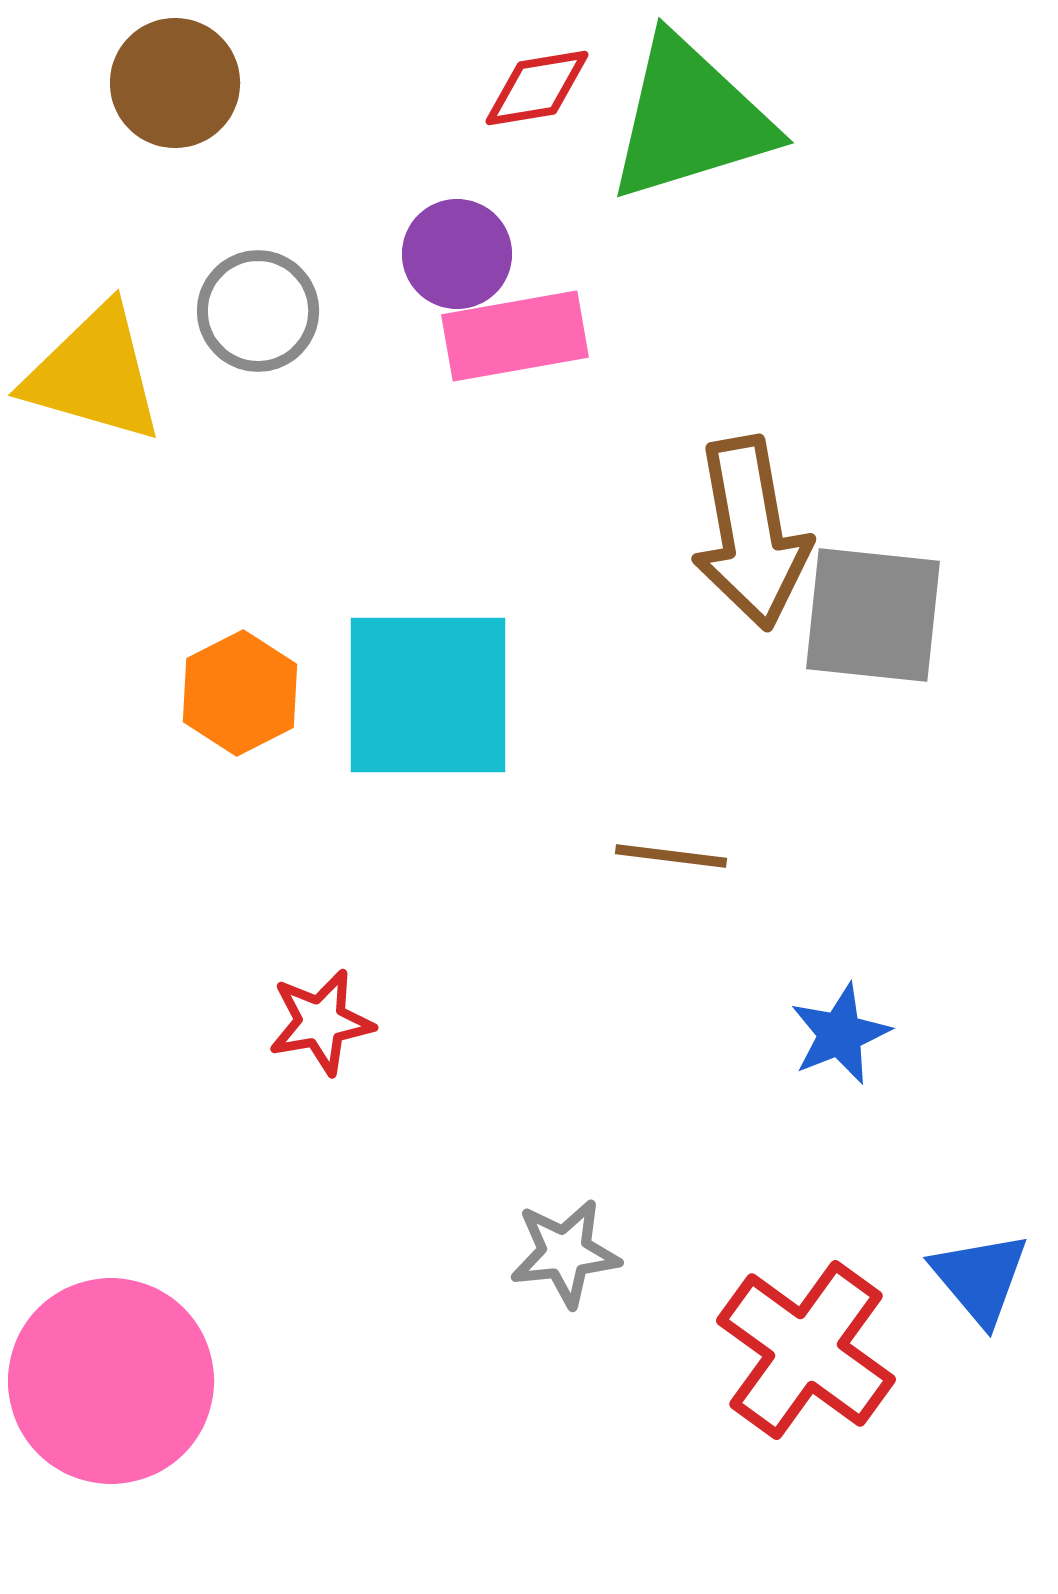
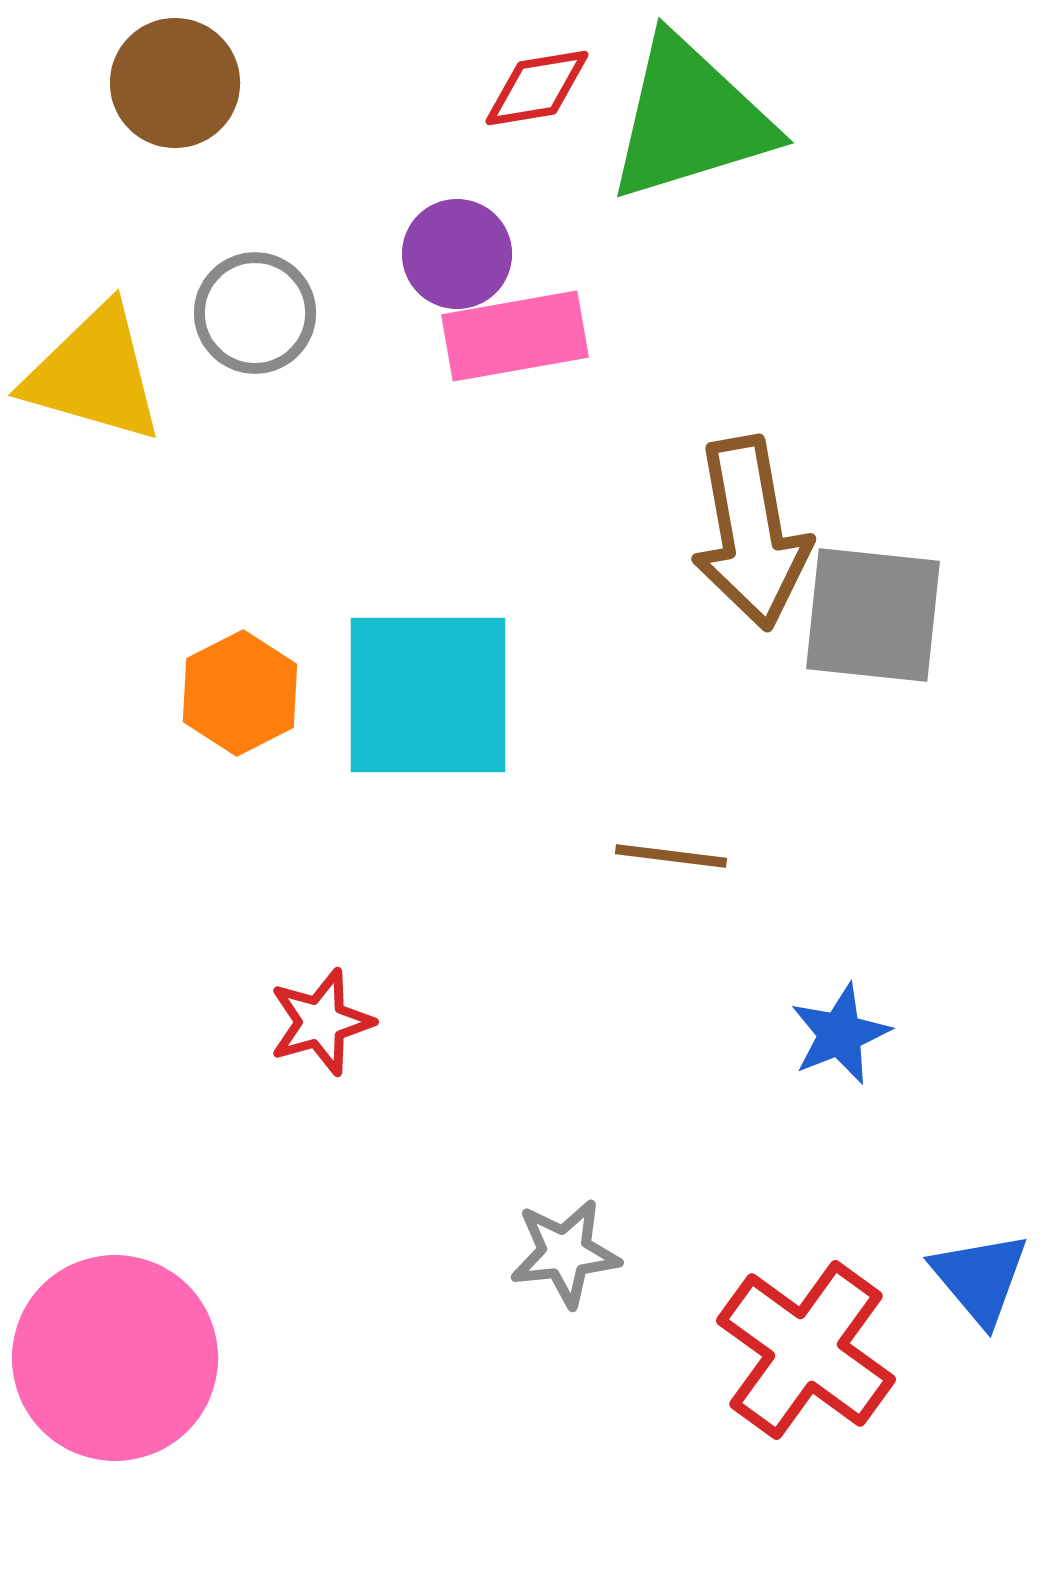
gray circle: moved 3 px left, 2 px down
red star: rotated 6 degrees counterclockwise
pink circle: moved 4 px right, 23 px up
